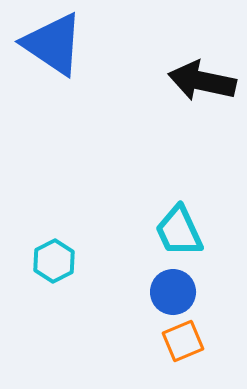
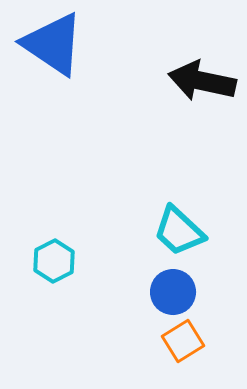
cyan trapezoid: rotated 22 degrees counterclockwise
orange square: rotated 9 degrees counterclockwise
